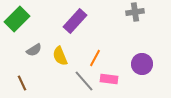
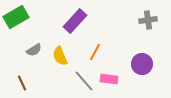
gray cross: moved 13 px right, 8 px down
green rectangle: moved 1 px left, 2 px up; rotated 15 degrees clockwise
orange line: moved 6 px up
